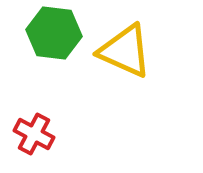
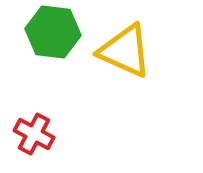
green hexagon: moved 1 px left, 1 px up
